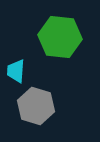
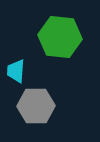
gray hexagon: rotated 18 degrees counterclockwise
